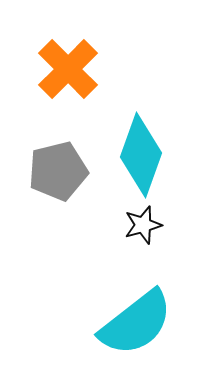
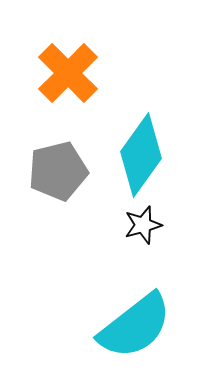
orange cross: moved 4 px down
cyan diamond: rotated 16 degrees clockwise
cyan semicircle: moved 1 px left, 3 px down
